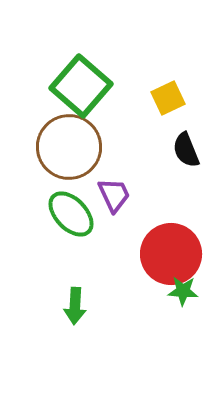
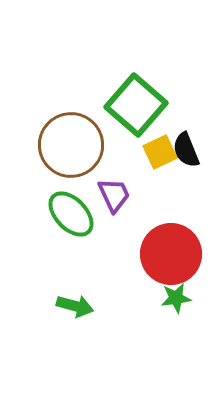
green square: moved 55 px right, 19 px down
yellow square: moved 8 px left, 54 px down
brown circle: moved 2 px right, 2 px up
green star: moved 7 px left, 7 px down; rotated 12 degrees counterclockwise
green arrow: rotated 78 degrees counterclockwise
